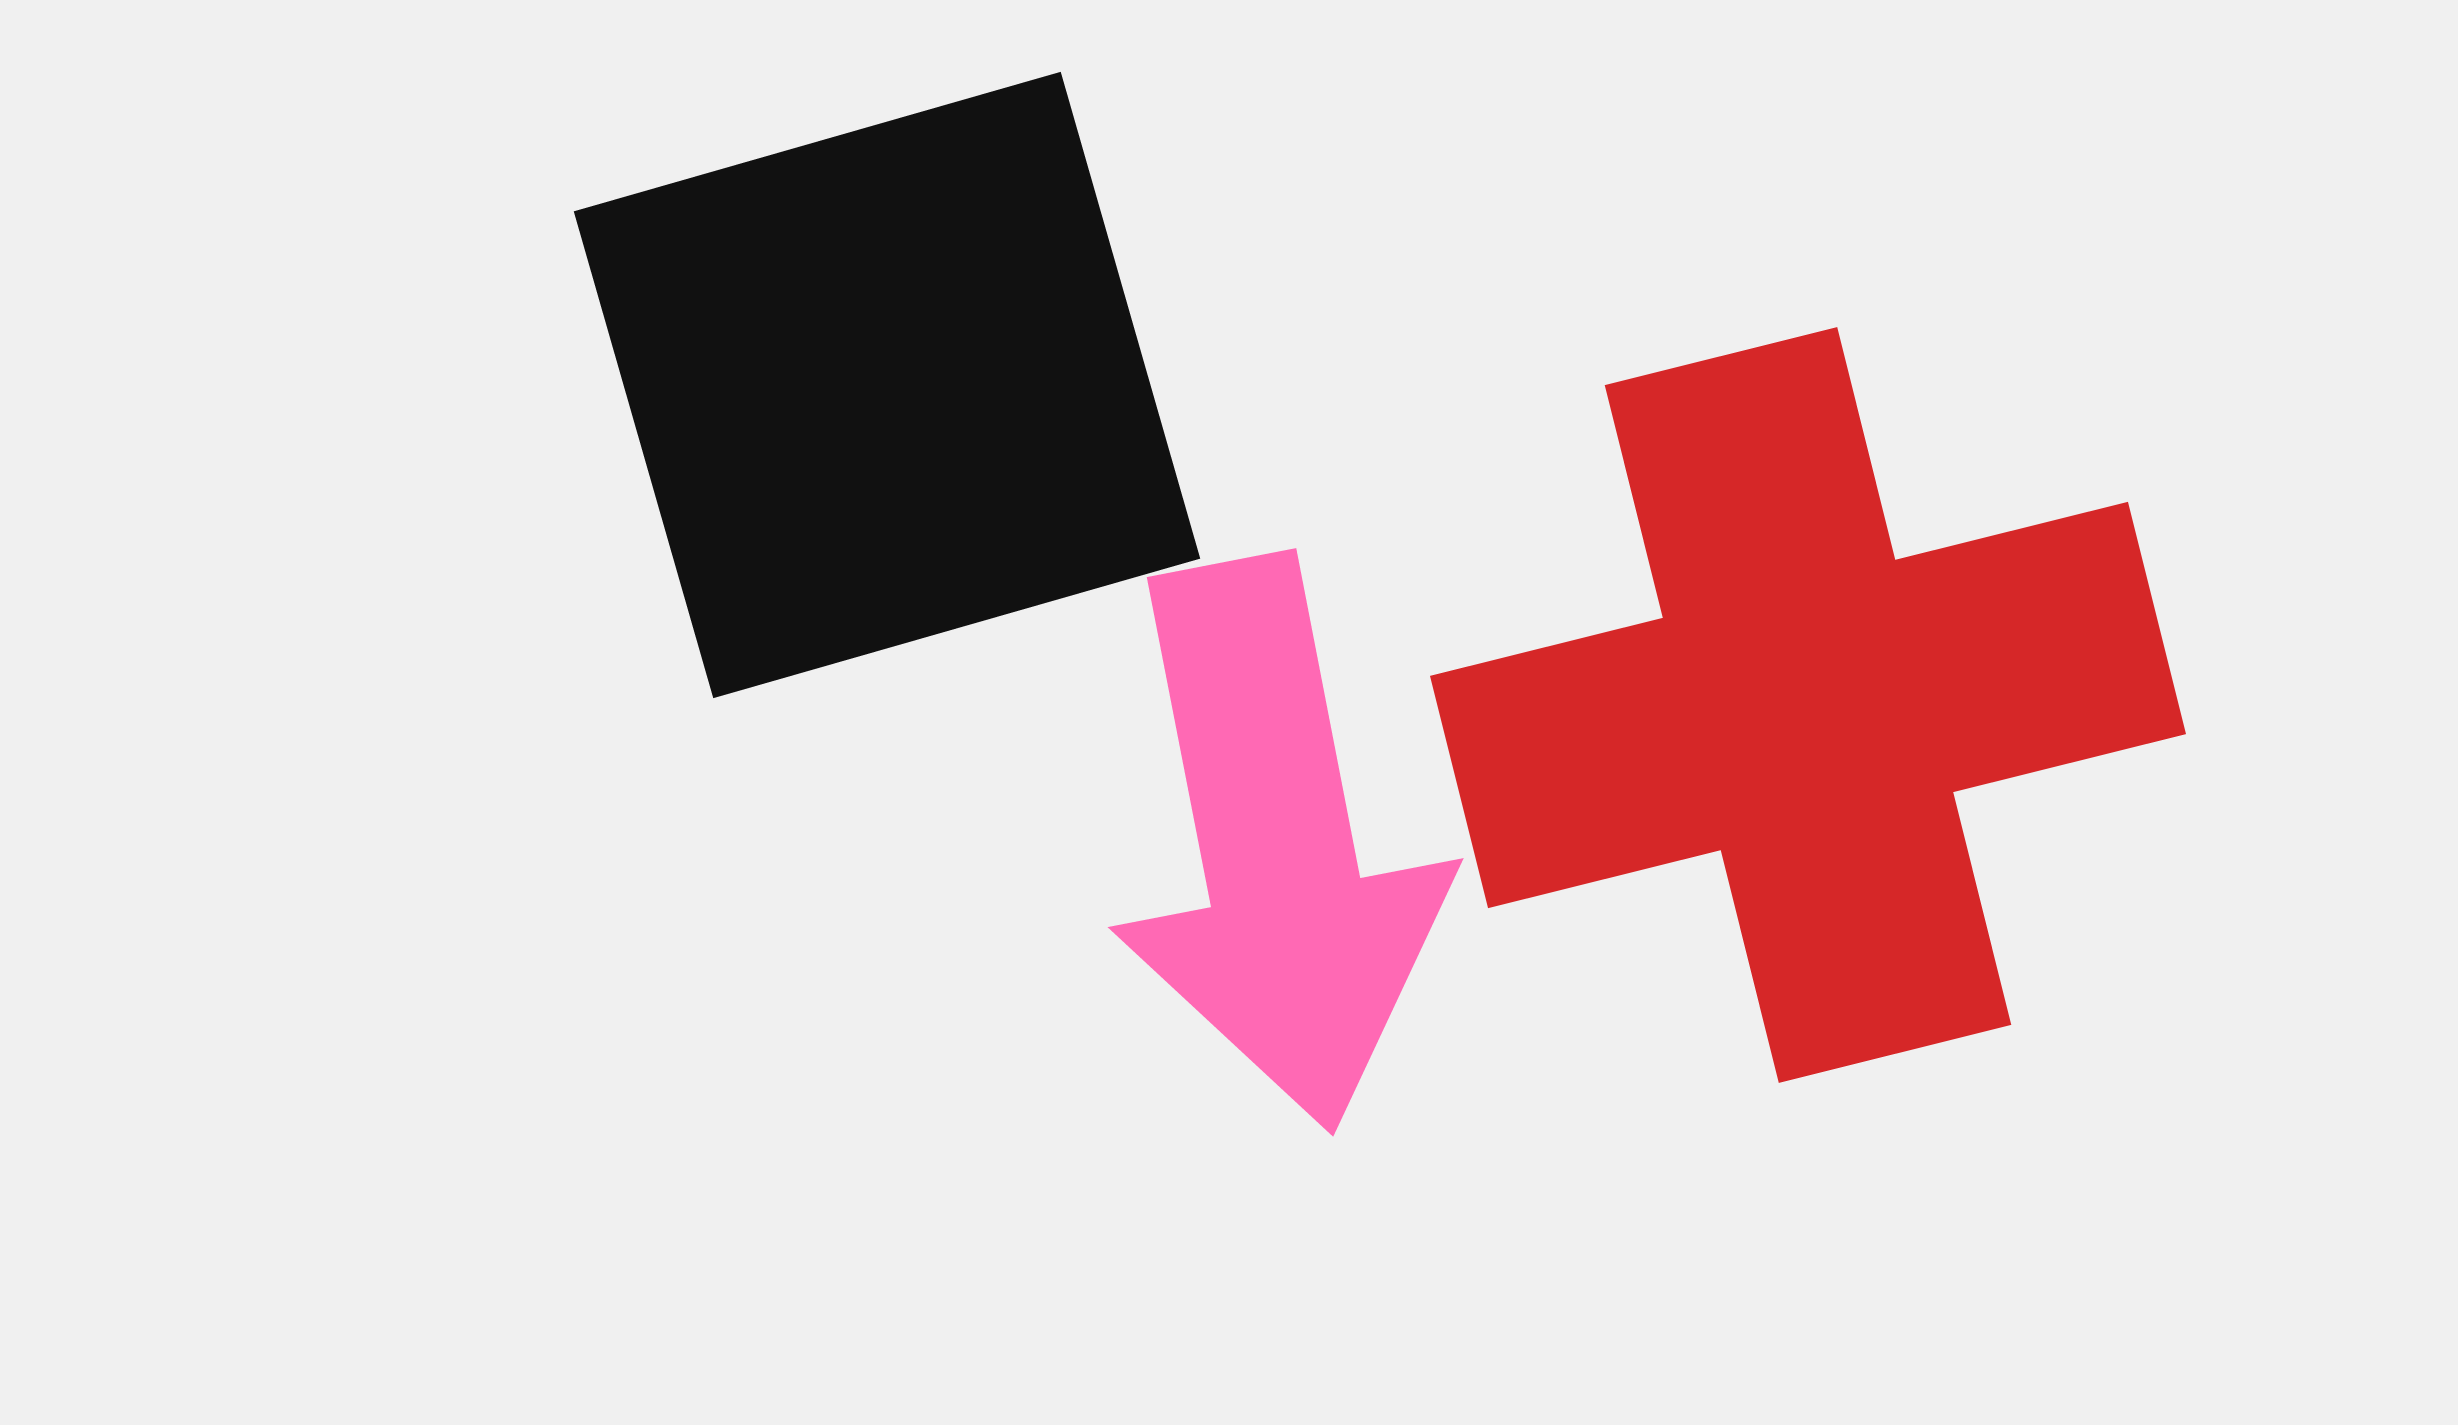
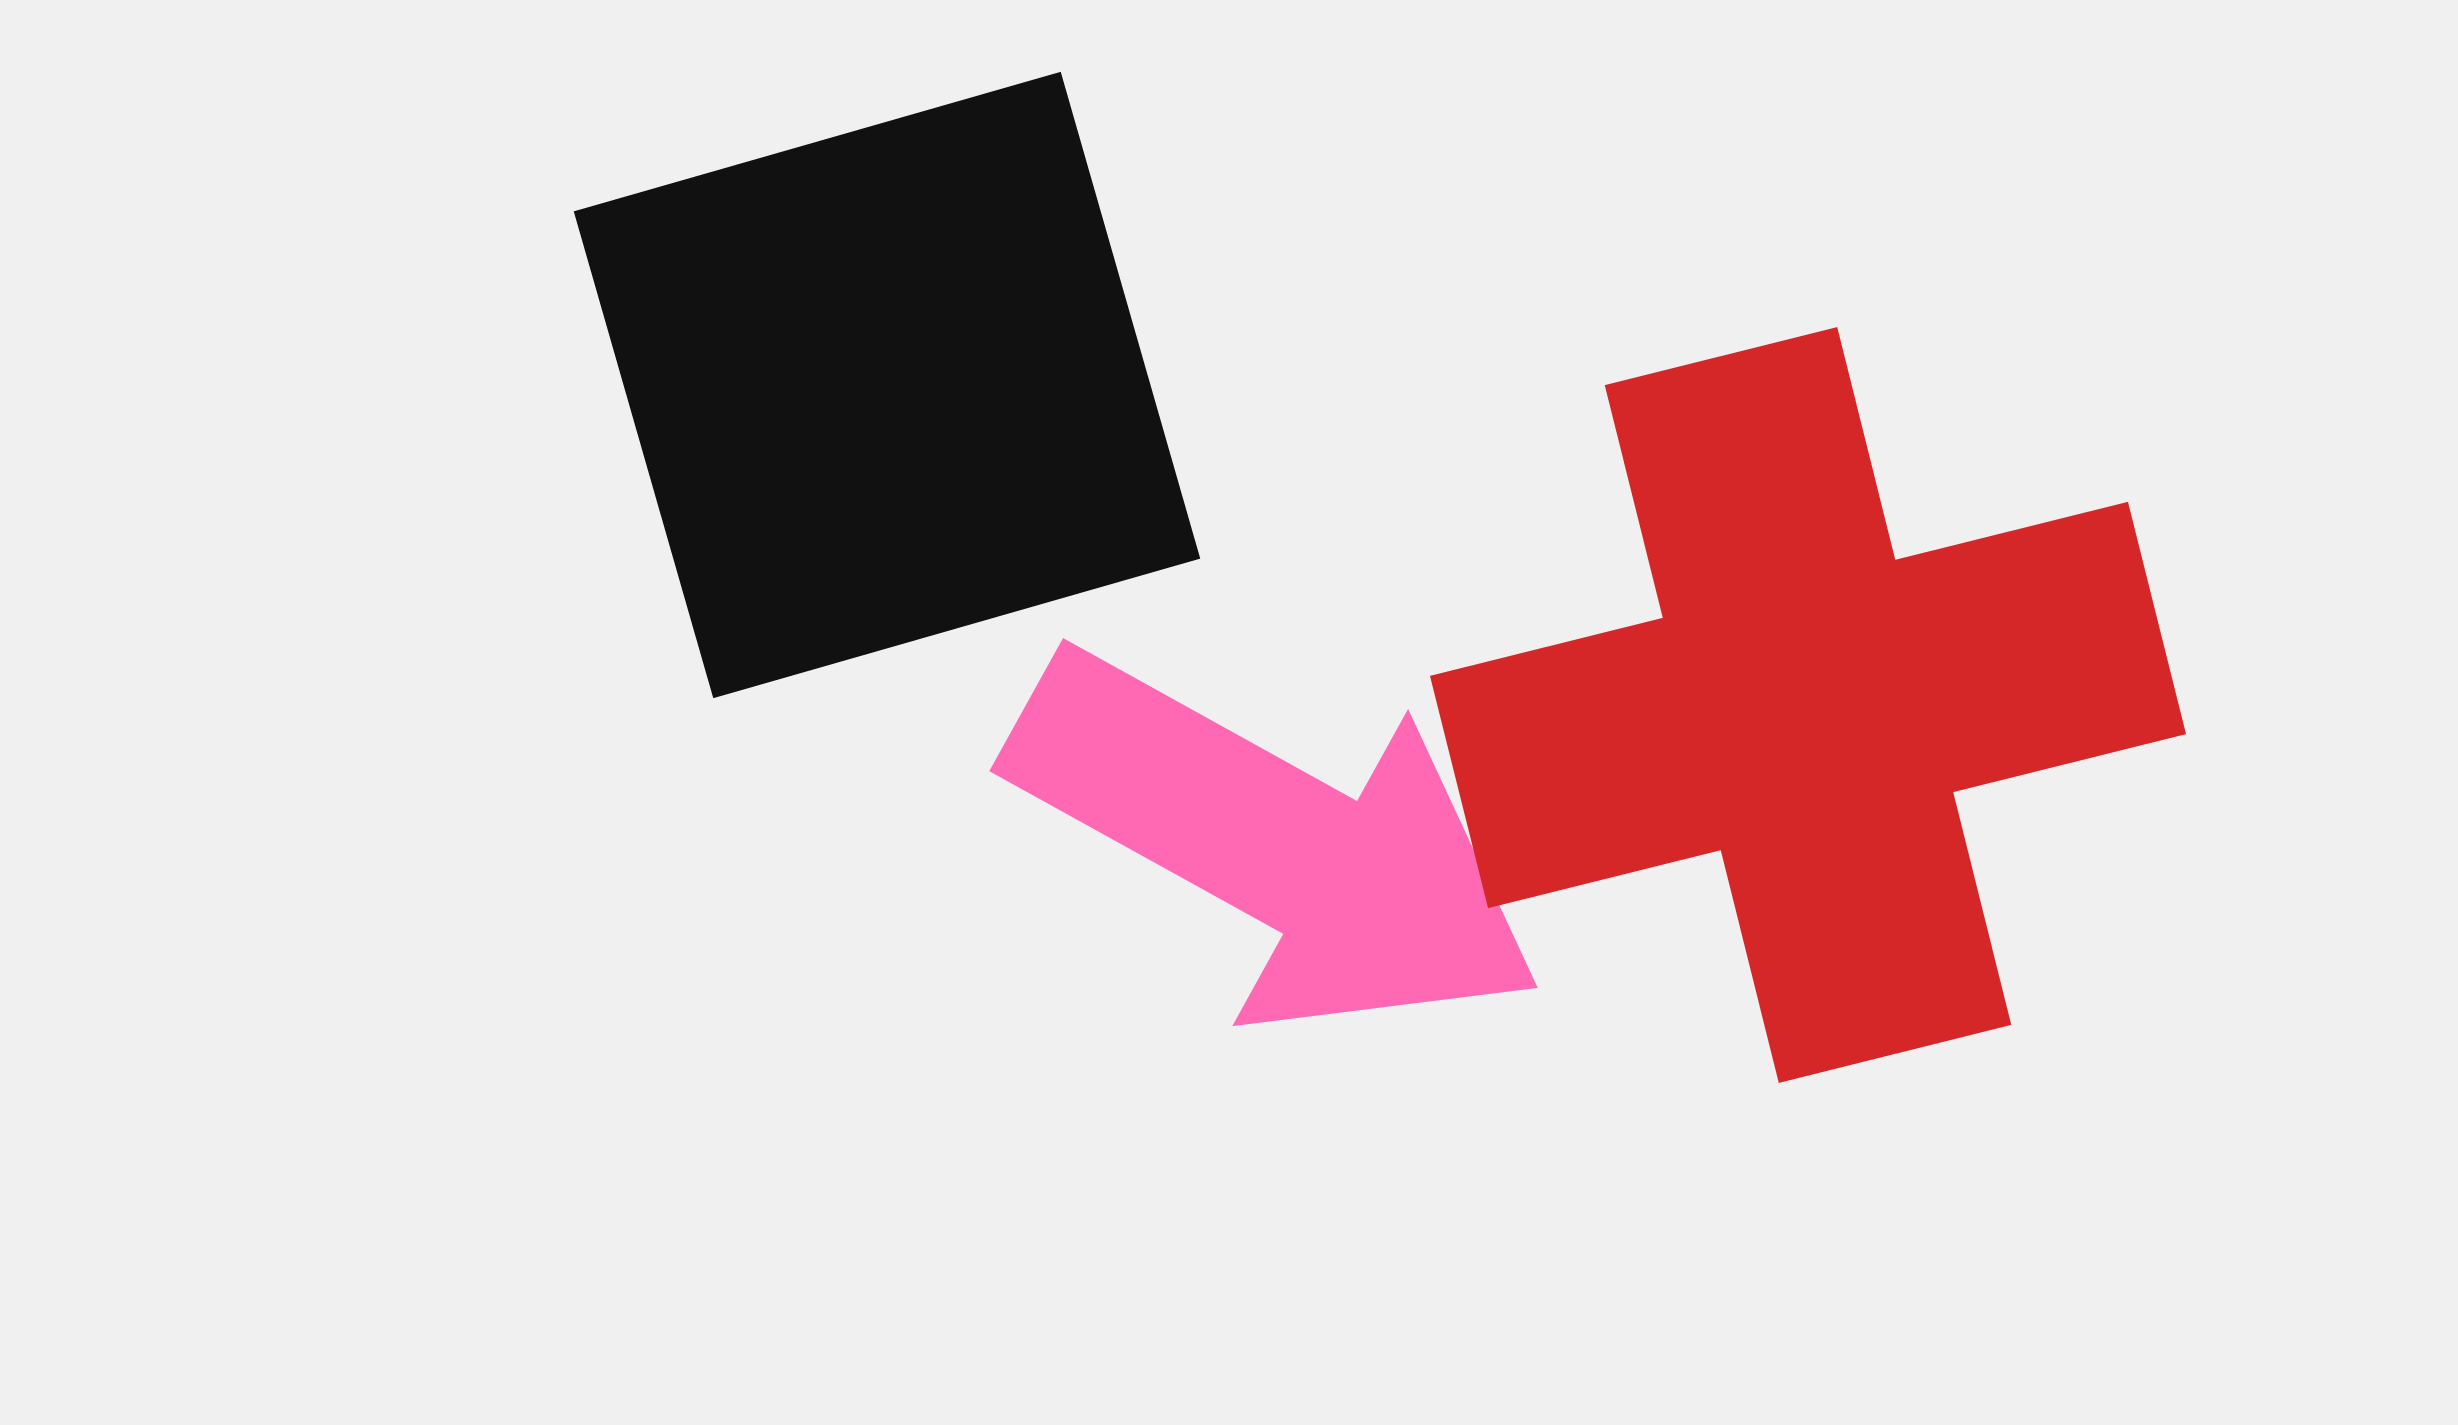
pink arrow: rotated 50 degrees counterclockwise
